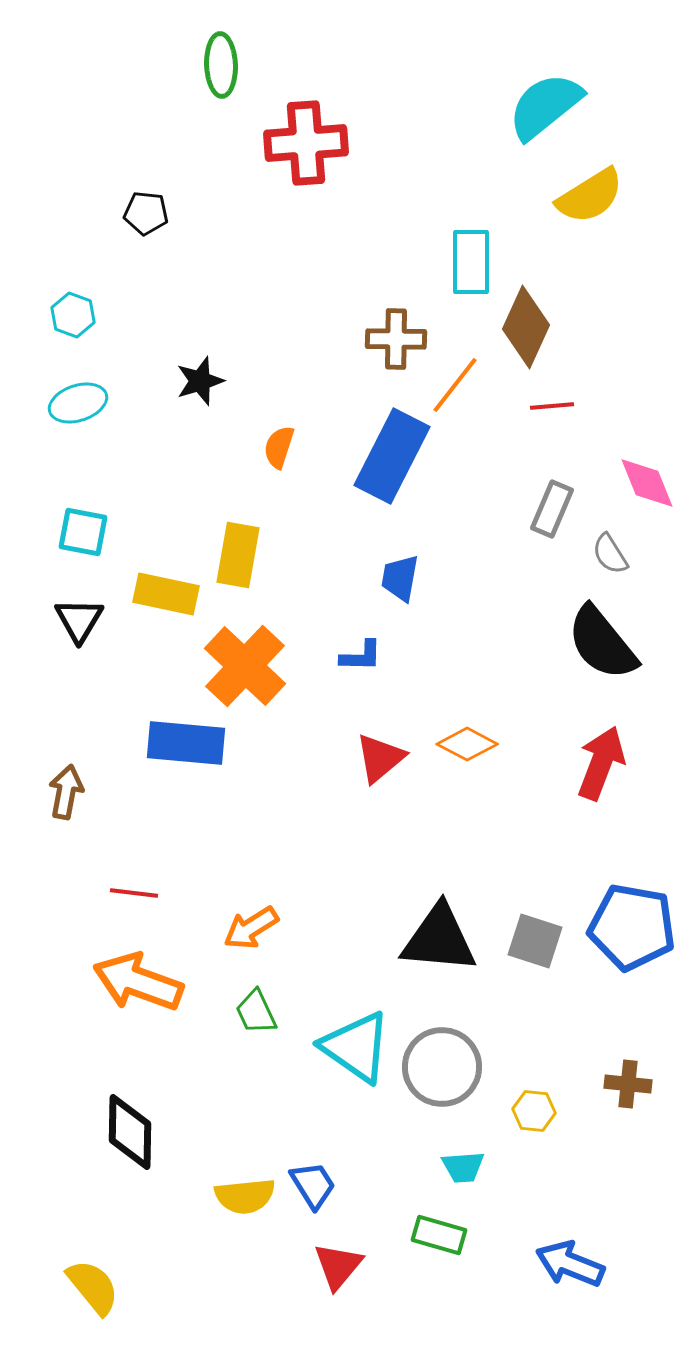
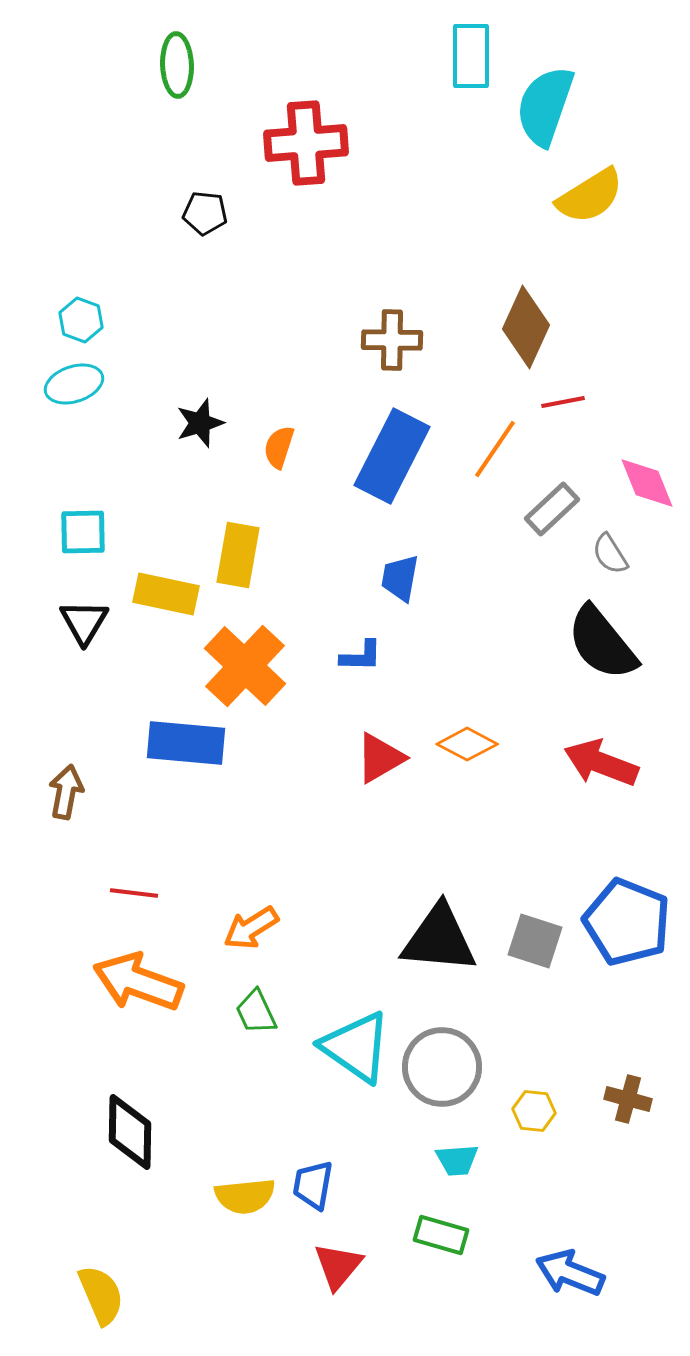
green ellipse at (221, 65): moved 44 px left
cyan semicircle at (545, 106): rotated 32 degrees counterclockwise
black pentagon at (146, 213): moved 59 px right
cyan rectangle at (471, 262): moved 206 px up
cyan hexagon at (73, 315): moved 8 px right, 5 px down
brown cross at (396, 339): moved 4 px left, 1 px down
black star at (200, 381): moved 42 px down
orange line at (455, 385): moved 40 px right, 64 px down; rotated 4 degrees counterclockwise
cyan ellipse at (78, 403): moved 4 px left, 19 px up
red line at (552, 406): moved 11 px right, 4 px up; rotated 6 degrees counterclockwise
gray rectangle at (552, 509): rotated 24 degrees clockwise
cyan square at (83, 532): rotated 12 degrees counterclockwise
black triangle at (79, 620): moved 5 px right, 2 px down
red triangle at (380, 758): rotated 10 degrees clockwise
red arrow at (601, 763): rotated 90 degrees counterclockwise
blue pentagon at (632, 927): moved 5 px left, 5 px up; rotated 12 degrees clockwise
brown cross at (628, 1084): moved 15 px down; rotated 9 degrees clockwise
cyan trapezoid at (463, 1167): moved 6 px left, 7 px up
blue trapezoid at (313, 1185): rotated 138 degrees counterclockwise
green rectangle at (439, 1235): moved 2 px right
blue arrow at (570, 1264): moved 9 px down
yellow semicircle at (93, 1287): moved 8 px right, 8 px down; rotated 16 degrees clockwise
